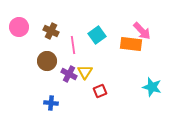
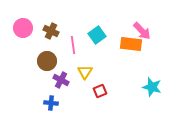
pink circle: moved 4 px right, 1 px down
purple cross: moved 8 px left, 6 px down
